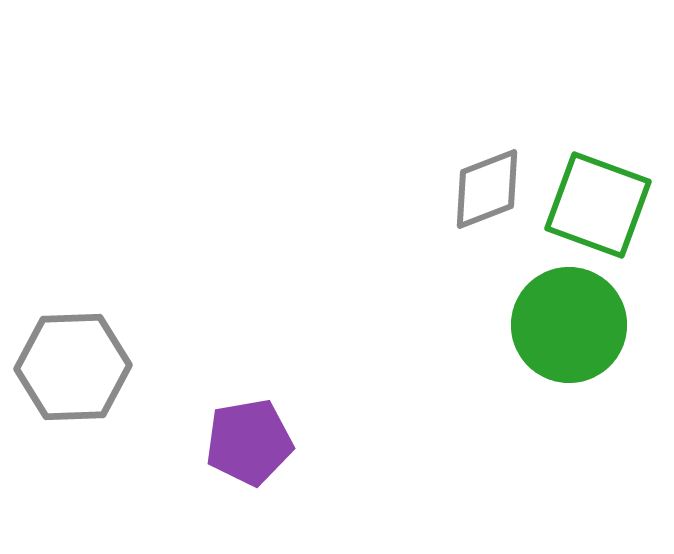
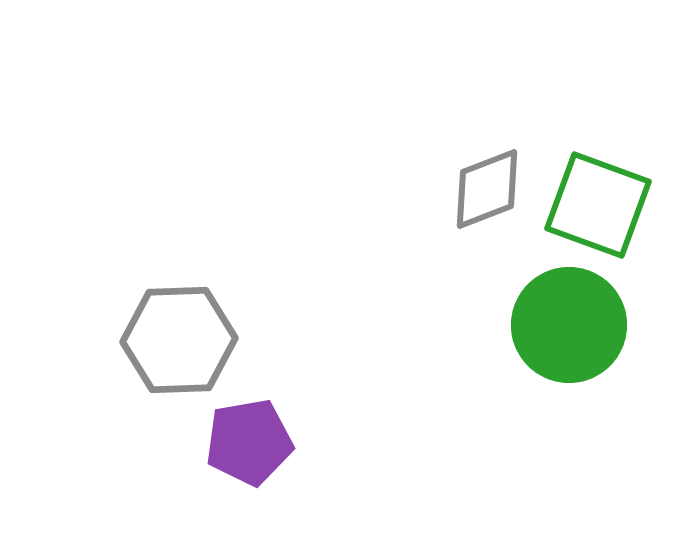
gray hexagon: moved 106 px right, 27 px up
